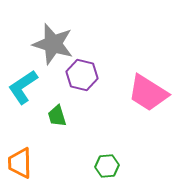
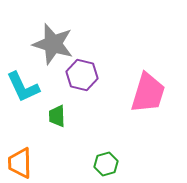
cyan L-shape: rotated 81 degrees counterclockwise
pink trapezoid: rotated 105 degrees counterclockwise
green trapezoid: rotated 15 degrees clockwise
green hexagon: moved 1 px left, 2 px up; rotated 10 degrees counterclockwise
